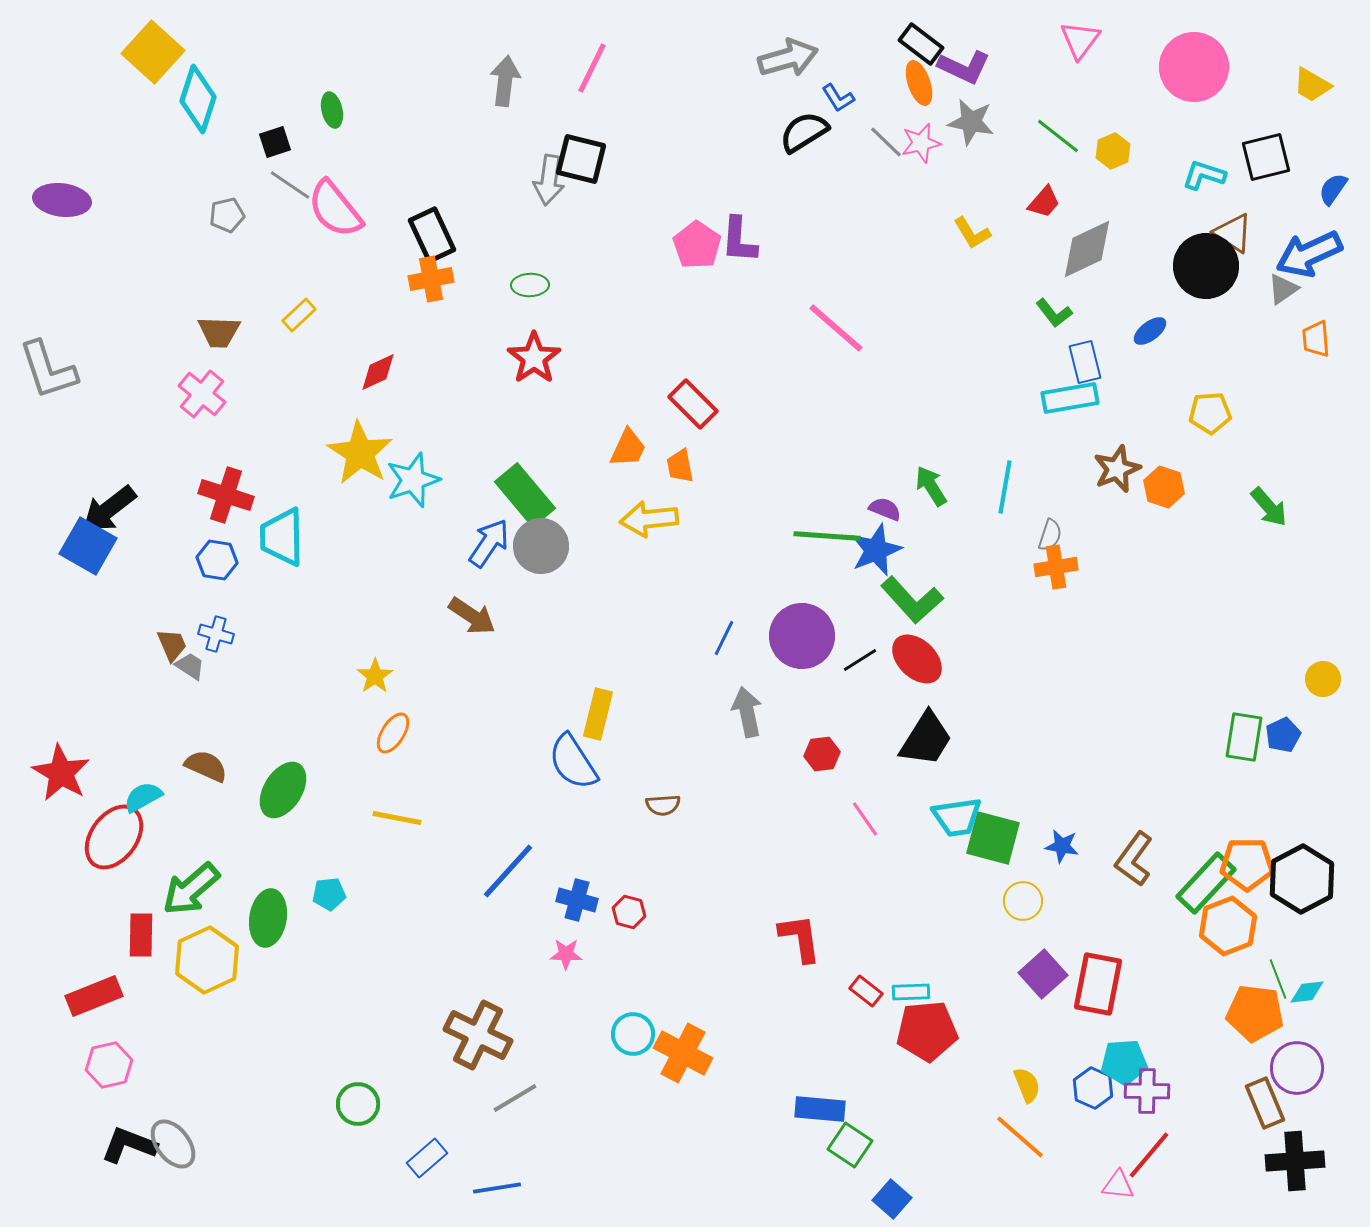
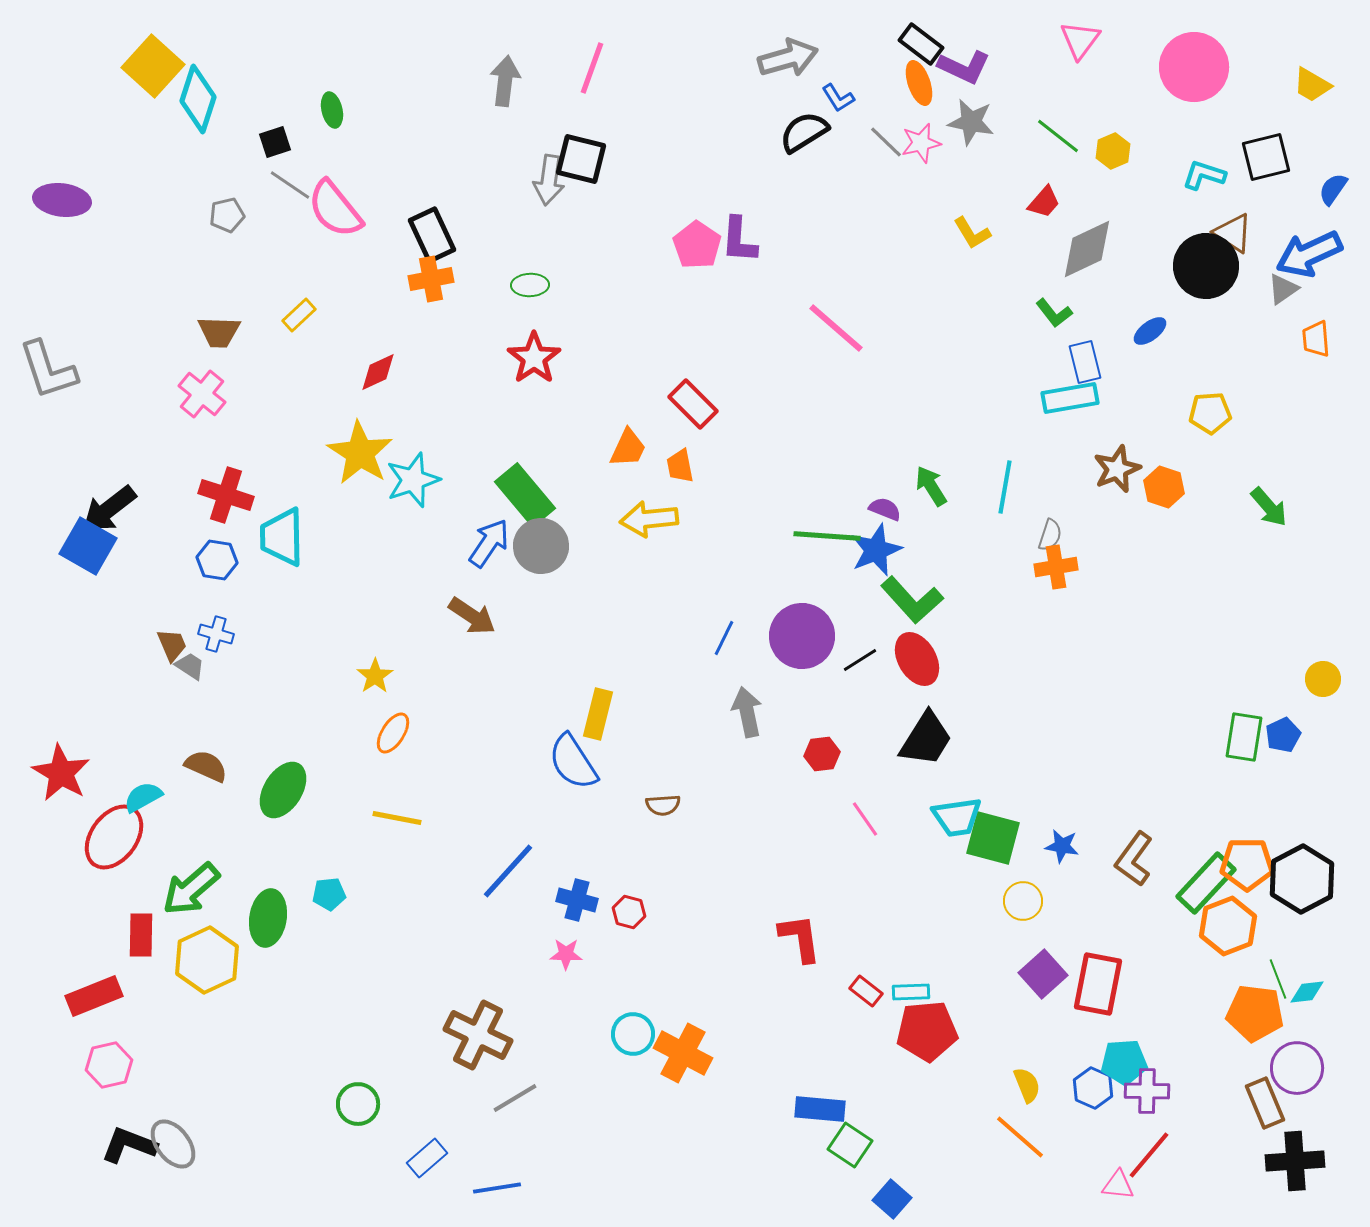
yellow square at (153, 52): moved 14 px down
pink line at (592, 68): rotated 6 degrees counterclockwise
red ellipse at (917, 659): rotated 16 degrees clockwise
